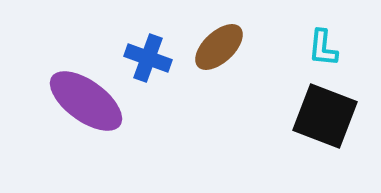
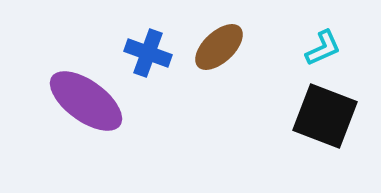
cyan L-shape: rotated 120 degrees counterclockwise
blue cross: moved 5 px up
